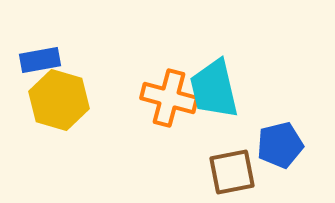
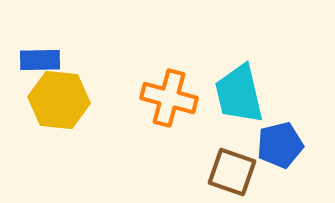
blue rectangle: rotated 9 degrees clockwise
cyan trapezoid: moved 25 px right, 5 px down
yellow hexagon: rotated 10 degrees counterclockwise
brown square: rotated 30 degrees clockwise
